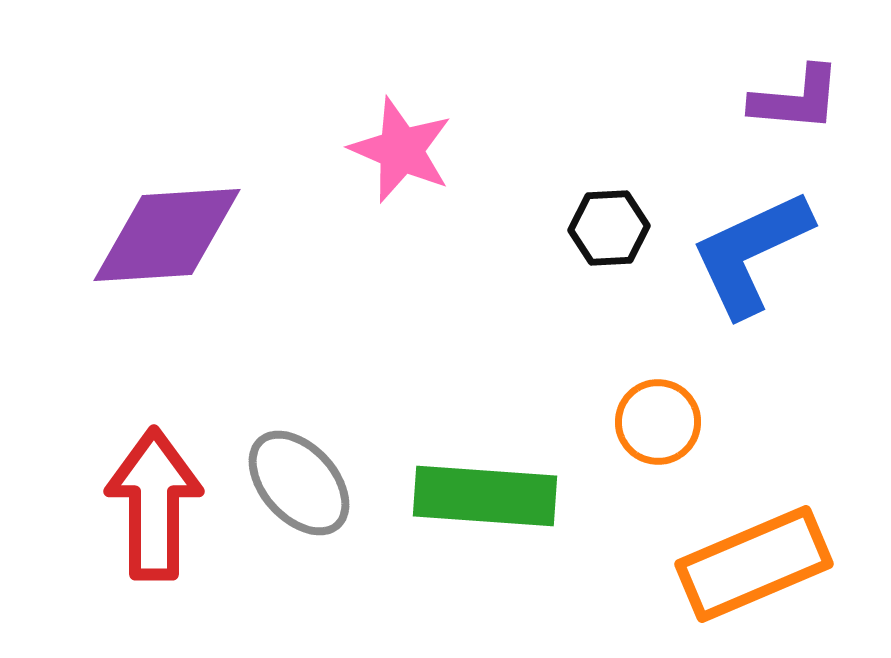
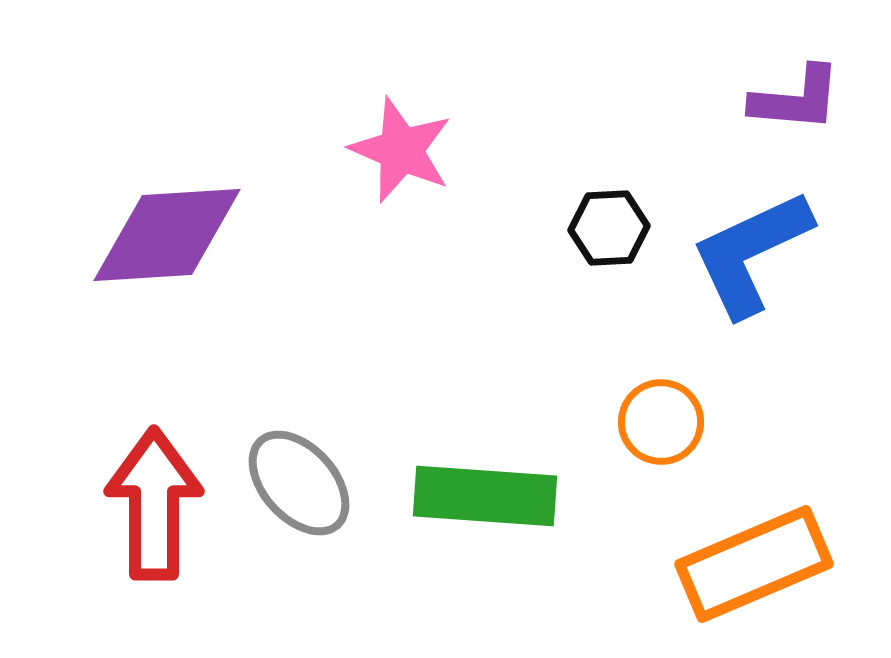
orange circle: moved 3 px right
